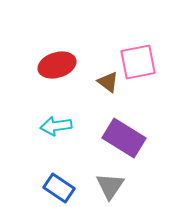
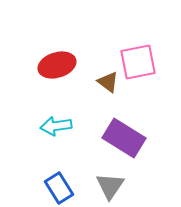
blue rectangle: rotated 24 degrees clockwise
